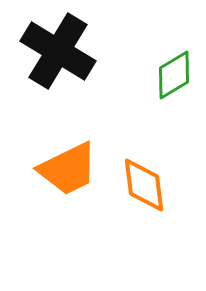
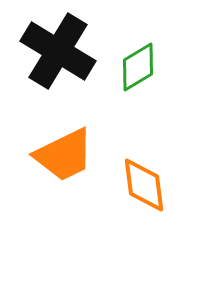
green diamond: moved 36 px left, 8 px up
orange trapezoid: moved 4 px left, 14 px up
